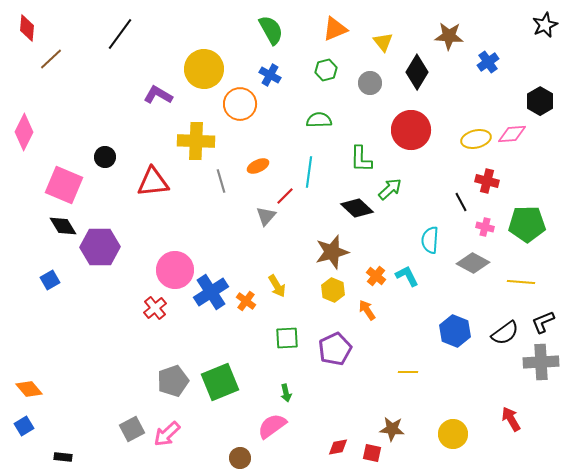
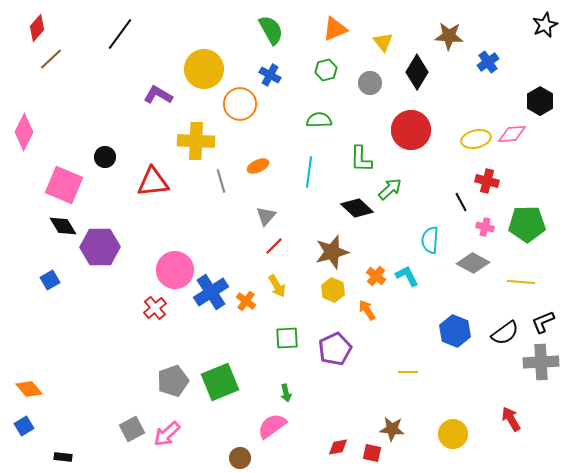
red diamond at (27, 28): moved 10 px right; rotated 36 degrees clockwise
red line at (285, 196): moved 11 px left, 50 px down
